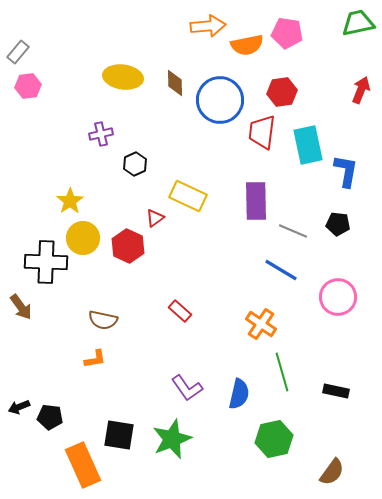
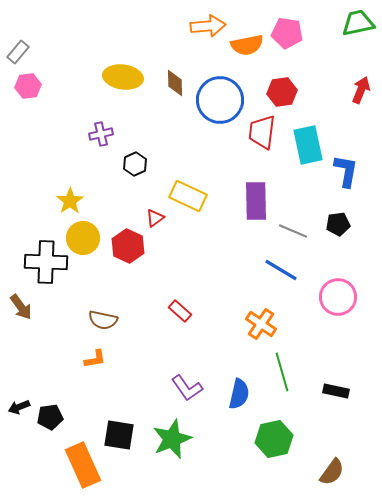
black pentagon at (338, 224): rotated 15 degrees counterclockwise
black pentagon at (50, 417): rotated 15 degrees counterclockwise
